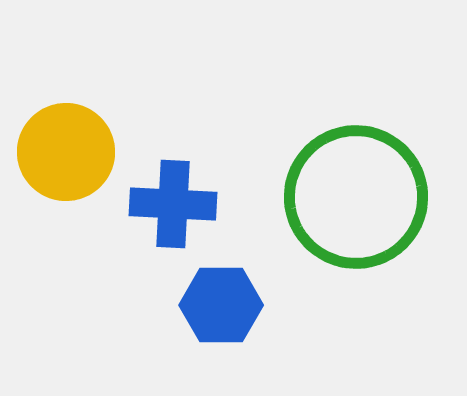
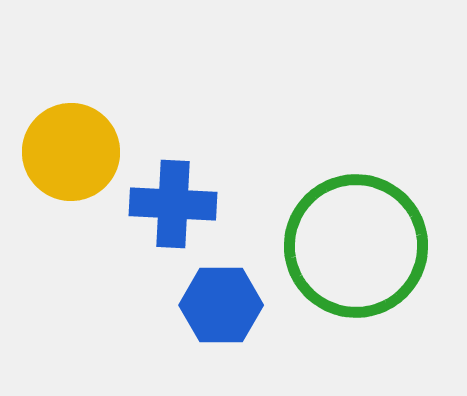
yellow circle: moved 5 px right
green circle: moved 49 px down
